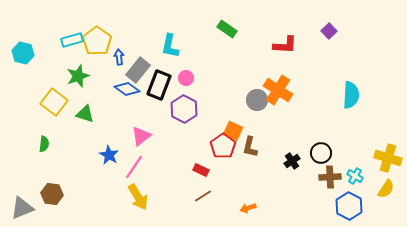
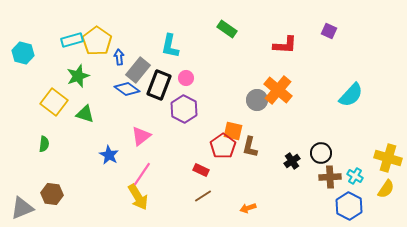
purple square: rotated 21 degrees counterclockwise
orange cross: rotated 8 degrees clockwise
cyan semicircle: rotated 40 degrees clockwise
orange square: rotated 12 degrees counterclockwise
pink line: moved 8 px right, 7 px down
